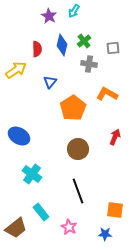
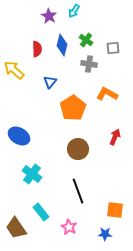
green cross: moved 2 px right, 1 px up; rotated 16 degrees counterclockwise
yellow arrow: moved 2 px left; rotated 105 degrees counterclockwise
brown trapezoid: rotated 95 degrees clockwise
